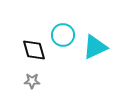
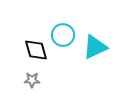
black diamond: moved 2 px right
gray star: moved 1 px up
